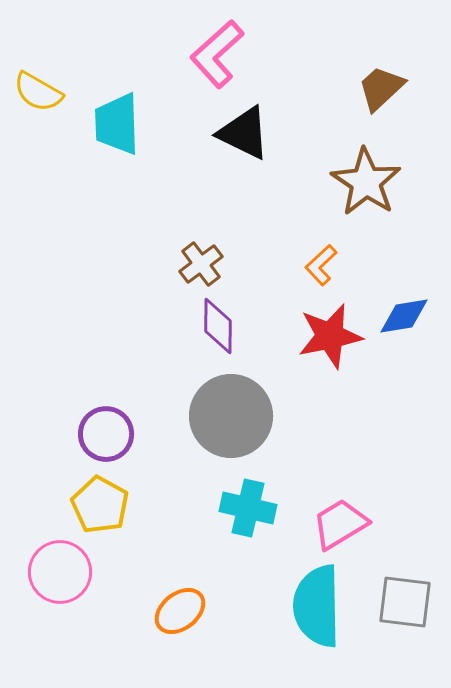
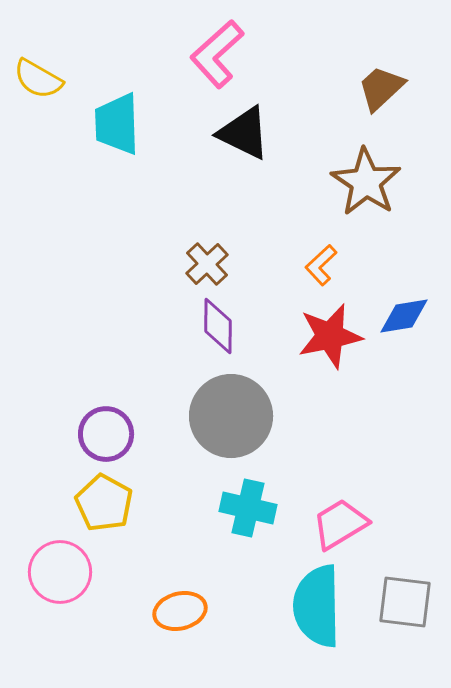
yellow semicircle: moved 13 px up
brown cross: moved 6 px right; rotated 6 degrees counterclockwise
yellow pentagon: moved 4 px right, 2 px up
orange ellipse: rotated 24 degrees clockwise
